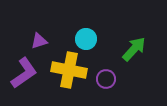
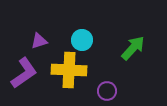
cyan circle: moved 4 px left, 1 px down
green arrow: moved 1 px left, 1 px up
yellow cross: rotated 8 degrees counterclockwise
purple circle: moved 1 px right, 12 px down
